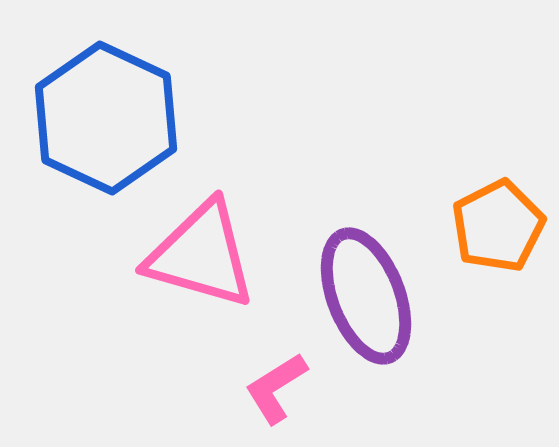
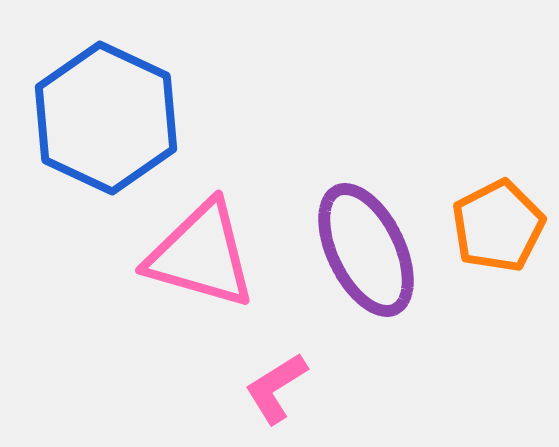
purple ellipse: moved 46 px up; rotated 5 degrees counterclockwise
